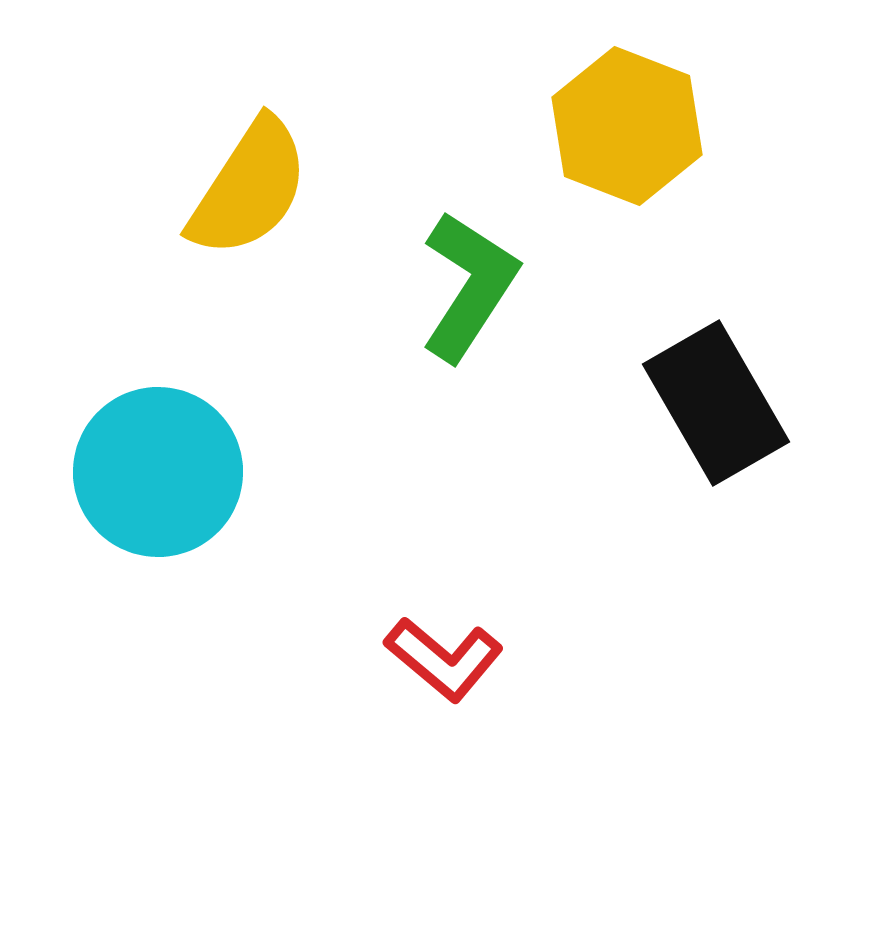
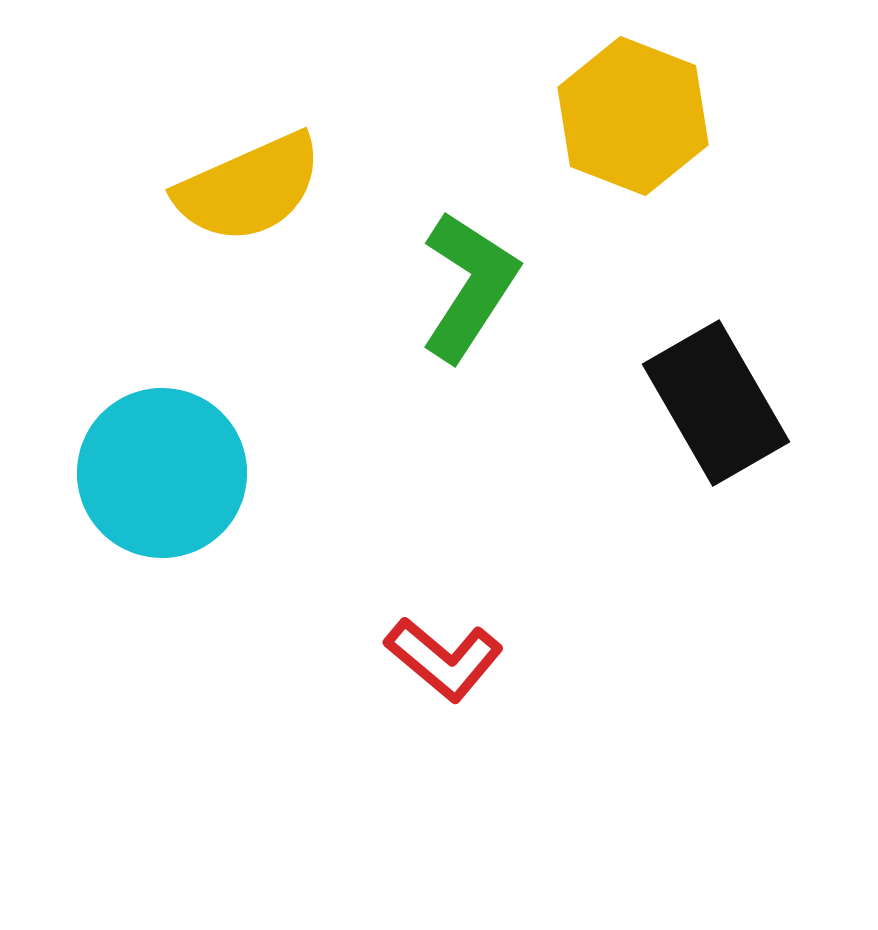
yellow hexagon: moved 6 px right, 10 px up
yellow semicircle: rotated 33 degrees clockwise
cyan circle: moved 4 px right, 1 px down
